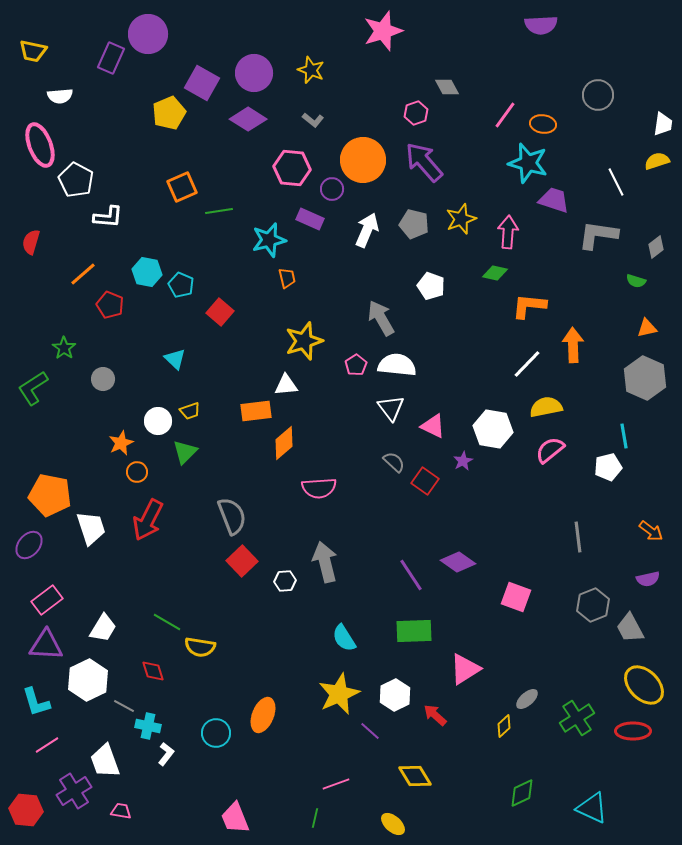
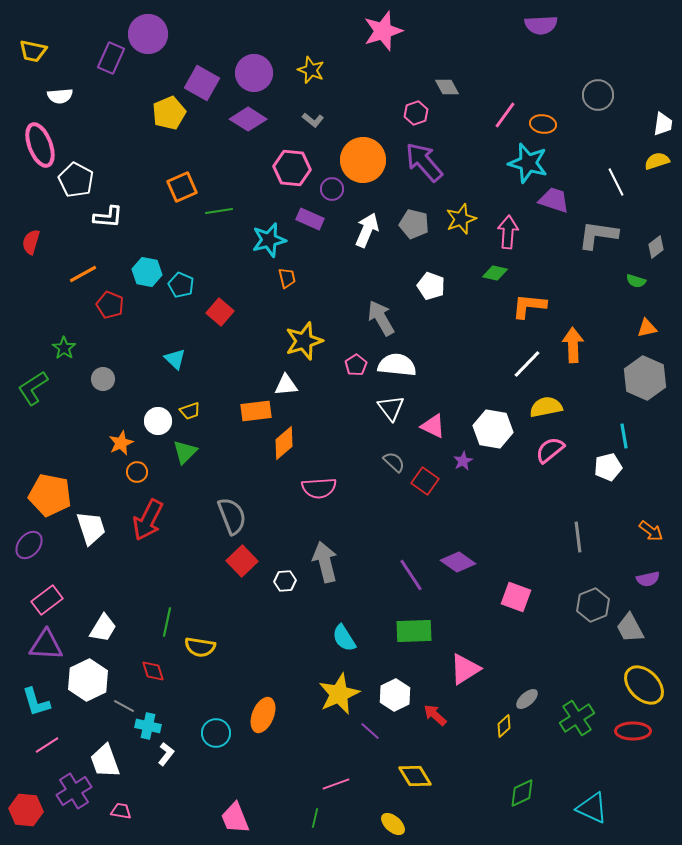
orange line at (83, 274): rotated 12 degrees clockwise
green line at (167, 622): rotated 72 degrees clockwise
